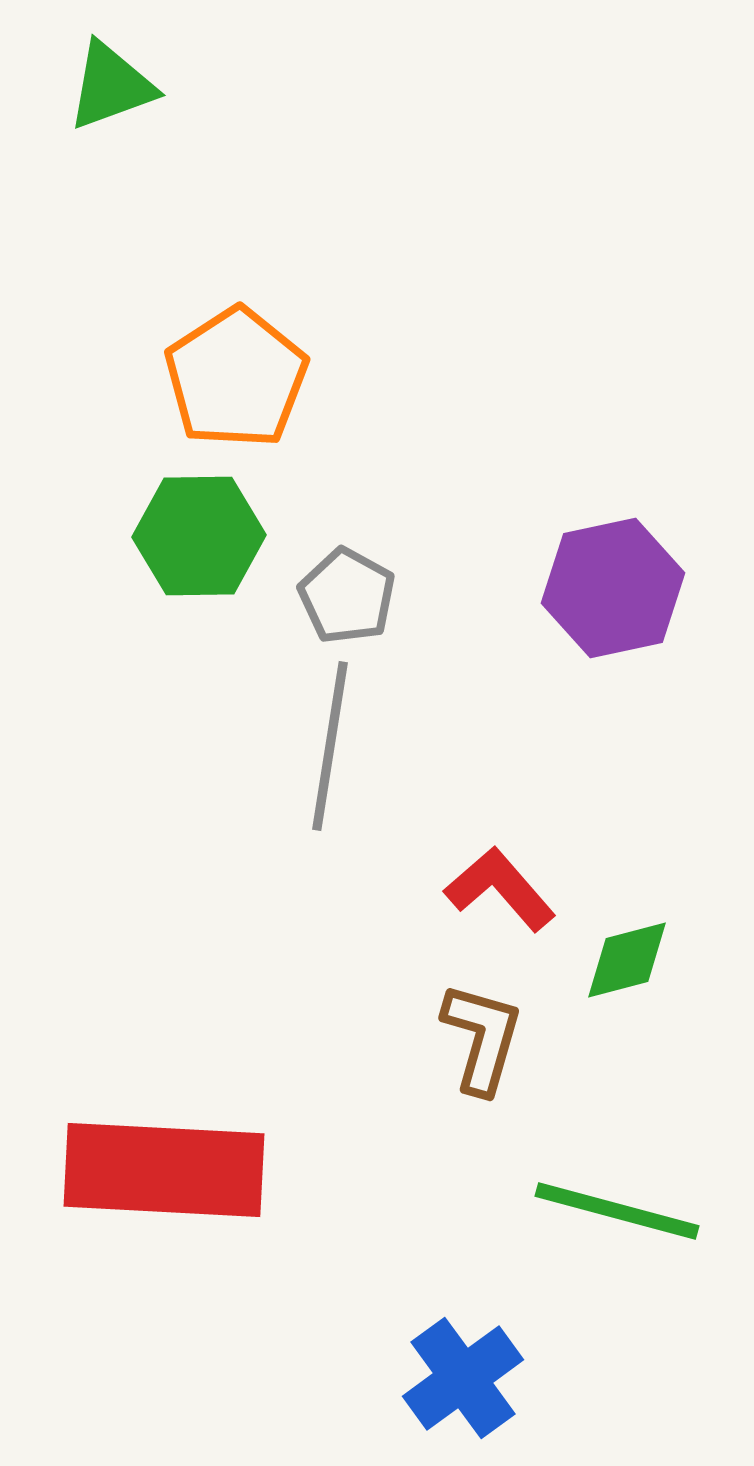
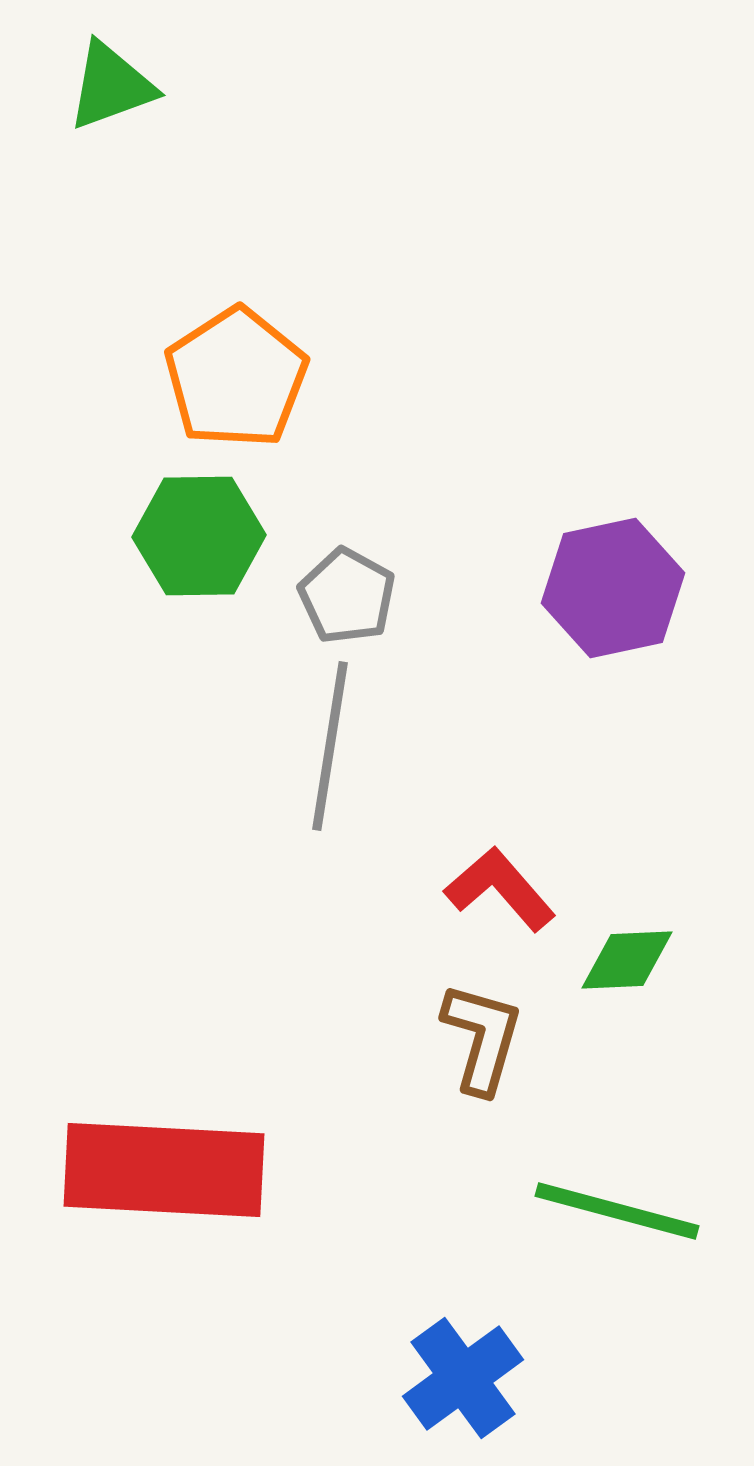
green diamond: rotated 12 degrees clockwise
